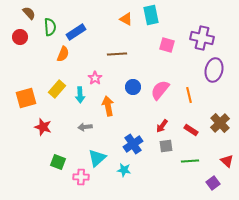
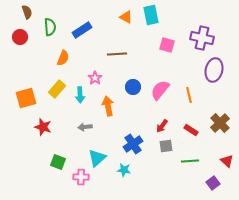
brown semicircle: moved 2 px left, 1 px up; rotated 24 degrees clockwise
orange triangle: moved 2 px up
blue rectangle: moved 6 px right, 2 px up
orange semicircle: moved 4 px down
